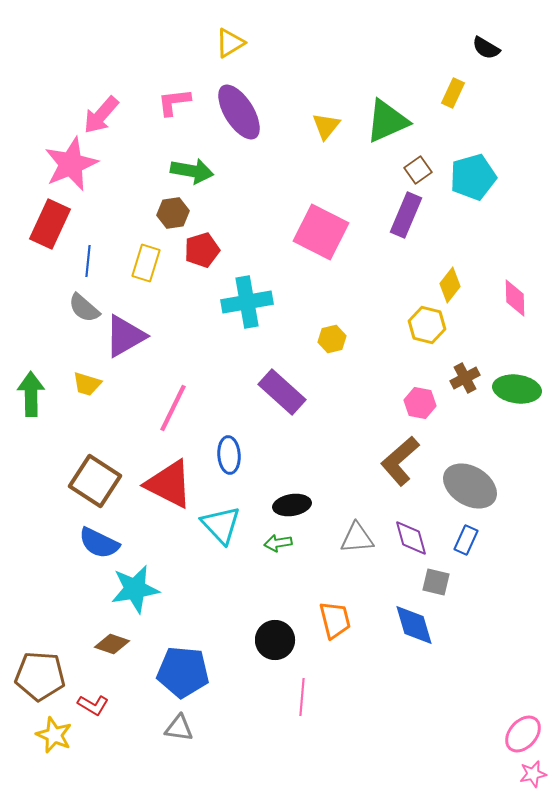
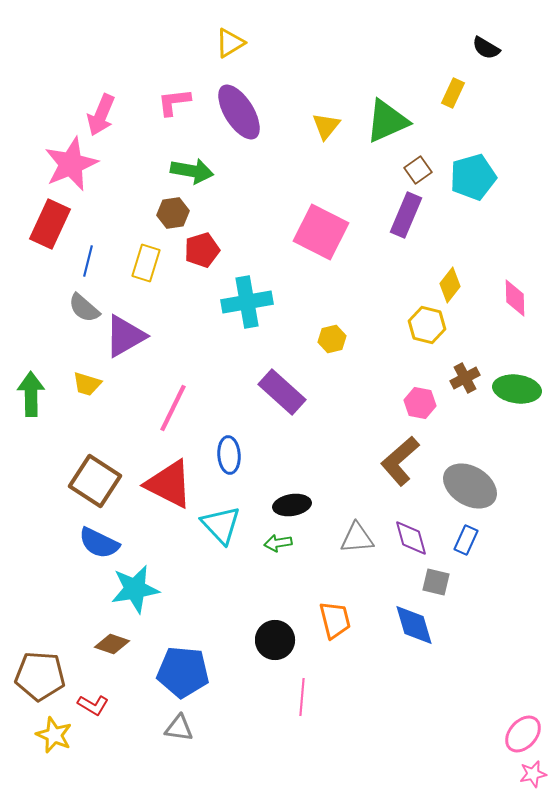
pink arrow at (101, 115): rotated 18 degrees counterclockwise
blue line at (88, 261): rotated 8 degrees clockwise
